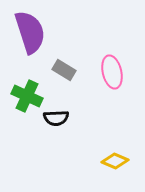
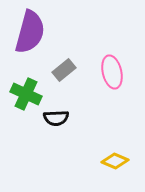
purple semicircle: rotated 33 degrees clockwise
gray rectangle: rotated 70 degrees counterclockwise
green cross: moved 1 px left, 2 px up
